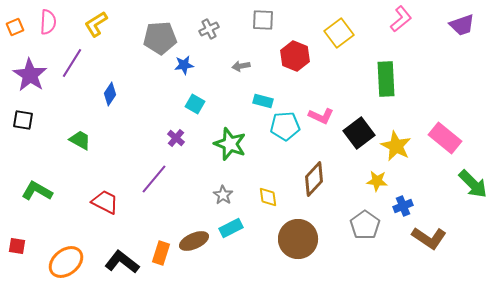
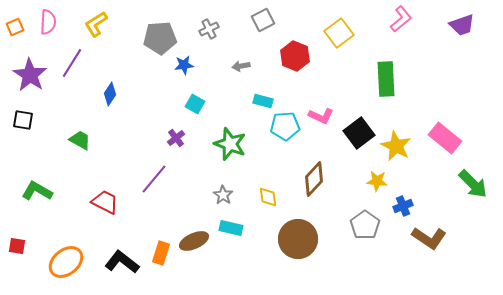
gray square at (263, 20): rotated 30 degrees counterclockwise
purple cross at (176, 138): rotated 12 degrees clockwise
cyan rectangle at (231, 228): rotated 40 degrees clockwise
